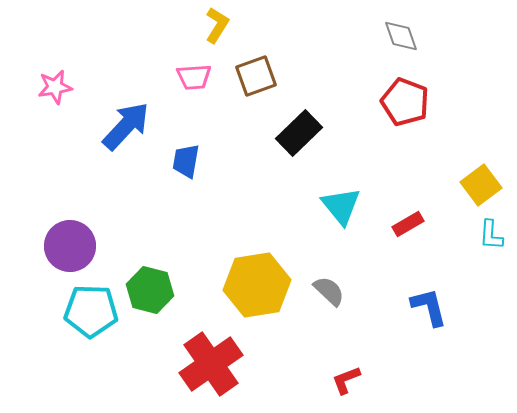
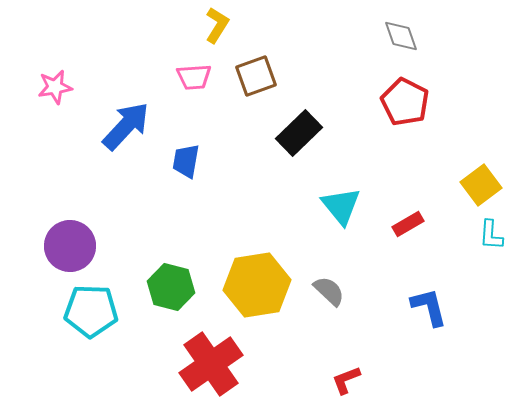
red pentagon: rotated 6 degrees clockwise
green hexagon: moved 21 px right, 3 px up
